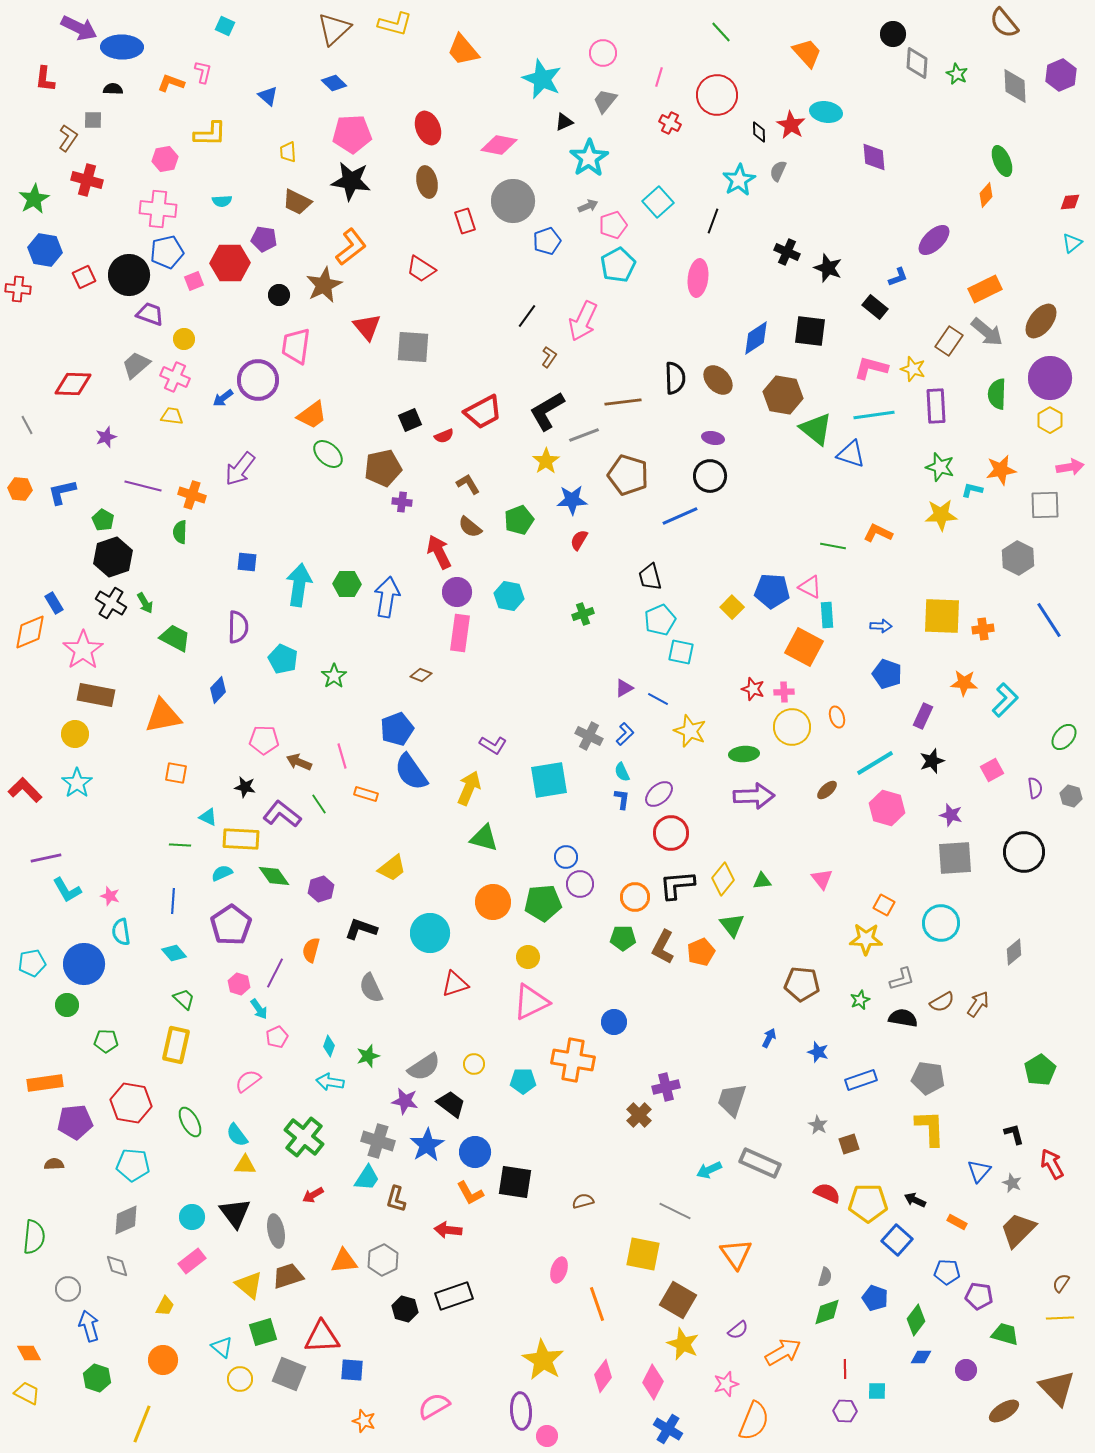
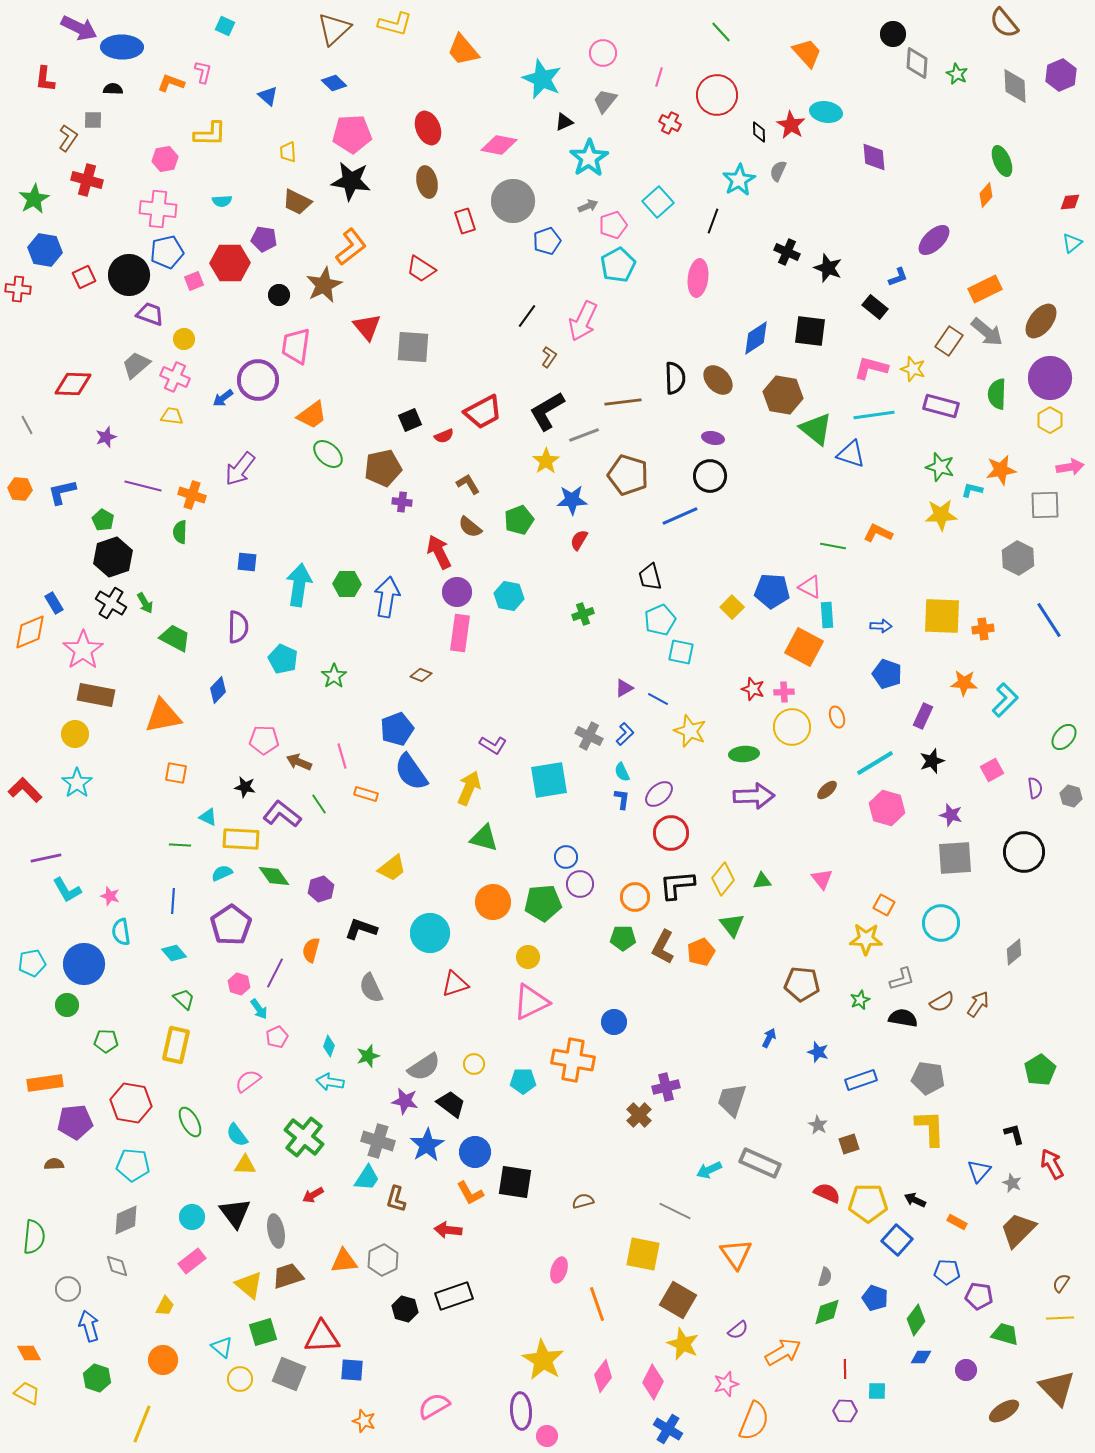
purple rectangle at (936, 406): moved 5 px right; rotated 72 degrees counterclockwise
